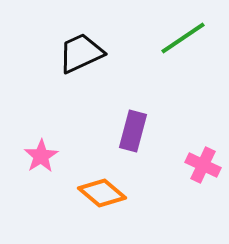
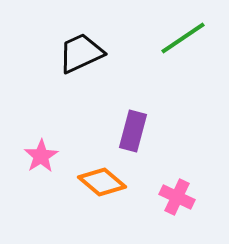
pink cross: moved 26 px left, 32 px down
orange diamond: moved 11 px up
